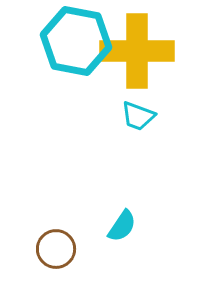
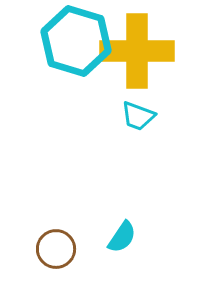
cyan hexagon: rotated 6 degrees clockwise
cyan semicircle: moved 11 px down
